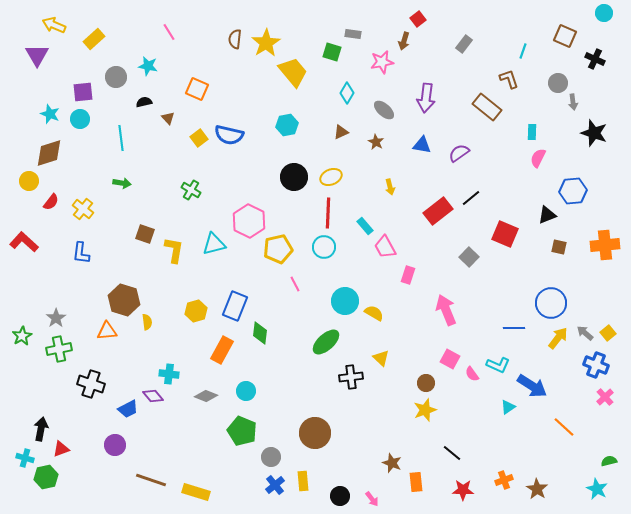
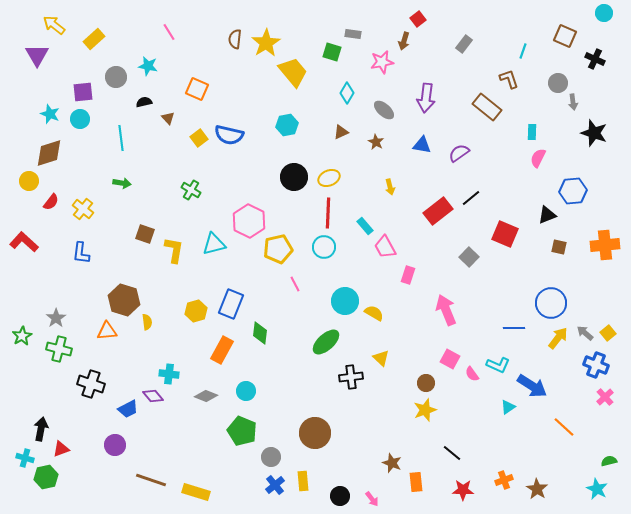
yellow arrow at (54, 25): rotated 15 degrees clockwise
yellow ellipse at (331, 177): moved 2 px left, 1 px down
blue rectangle at (235, 306): moved 4 px left, 2 px up
green cross at (59, 349): rotated 25 degrees clockwise
